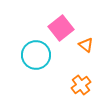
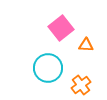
orange triangle: rotated 35 degrees counterclockwise
cyan circle: moved 12 px right, 13 px down
